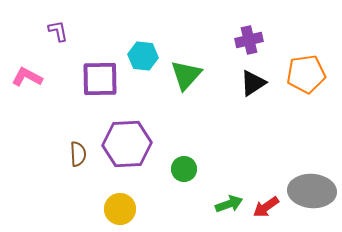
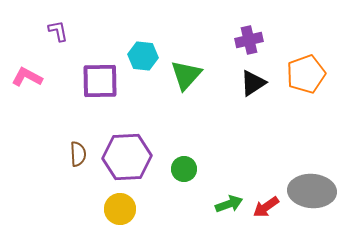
orange pentagon: rotated 12 degrees counterclockwise
purple square: moved 2 px down
purple hexagon: moved 13 px down
